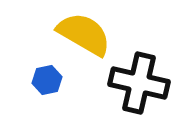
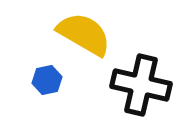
black cross: moved 2 px right, 2 px down
